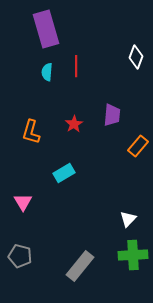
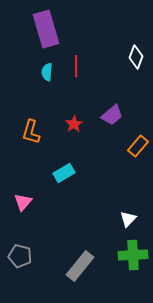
purple trapezoid: rotated 45 degrees clockwise
pink triangle: rotated 12 degrees clockwise
